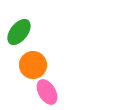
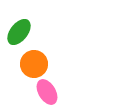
orange circle: moved 1 px right, 1 px up
